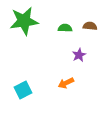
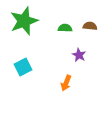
green star: rotated 12 degrees counterclockwise
purple star: rotated 16 degrees counterclockwise
orange arrow: rotated 42 degrees counterclockwise
cyan square: moved 23 px up
